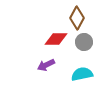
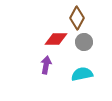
purple arrow: rotated 126 degrees clockwise
